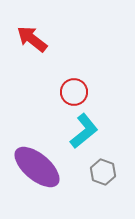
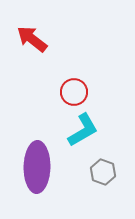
cyan L-shape: moved 1 px left, 1 px up; rotated 9 degrees clockwise
purple ellipse: rotated 51 degrees clockwise
